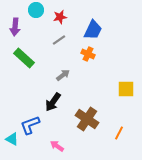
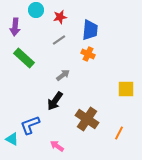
blue trapezoid: moved 3 px left; rotated 20 degrees counterclockwise
black arrow: moved 2 px right, 1 px up
